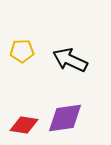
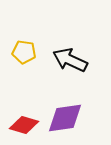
yellow pentagon: moved 2 px right, 1 px down; rotated 10 degrees clockwise
red diamond: rotated 8 degrees clockwise
